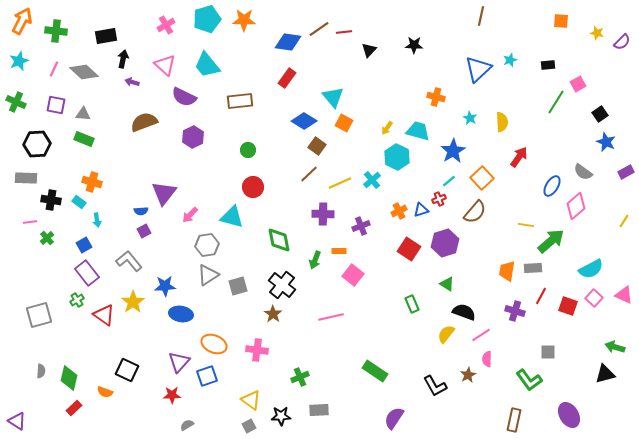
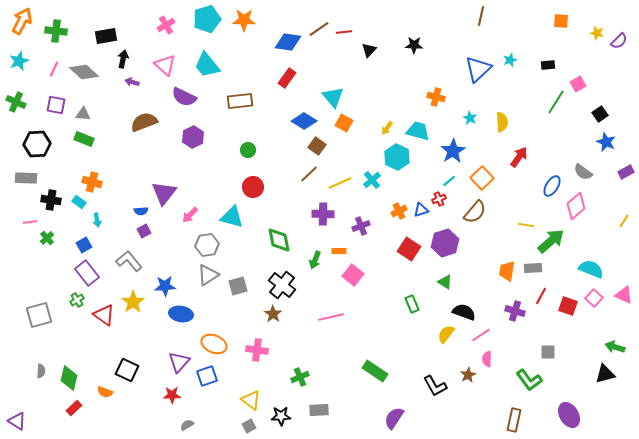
purple semicircle at (622, 42): moved 3 px left, 1 px up
cyan semicircle at (591, 269): rotated 130 degrees counterclockwise
green triangle at (447, 284): moved 2 px left, 2 px up
